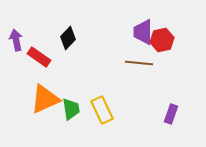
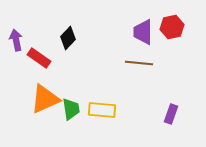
red hexagon: moved 10 px right, 13 px up
red rectangle: moved 1 px down
yellow rectangle: rotated 60 degrees counterclockwise
